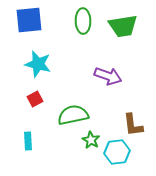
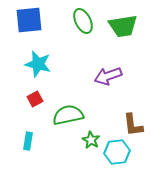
green ellipse: rotated 25 degrees counterclockwise
purple arrow: rotated 140 degrees clockwise
green semicircle: moved 5 px left
cyan rectangle: rotated 12 degrees clockwise
